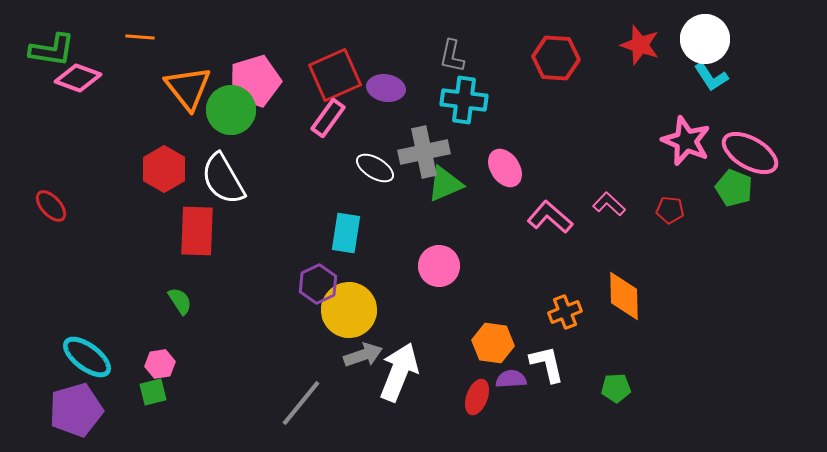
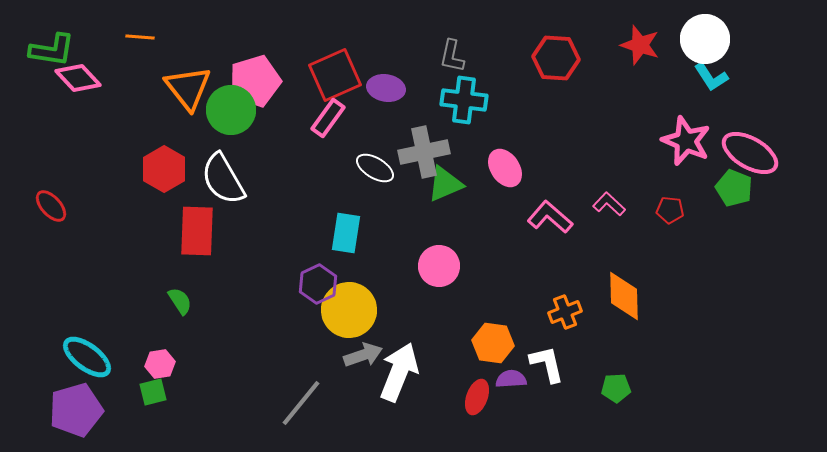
pink diamond at (78, 78): rotated 27 degrees clockwise
